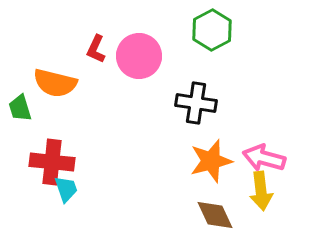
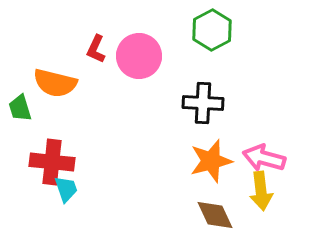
black cross: moved 7 px right; rotated 6 degrees counterclockwise
